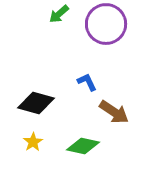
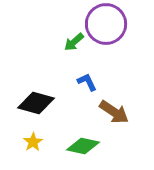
green arrow: moved 15 px right, 28 px down
